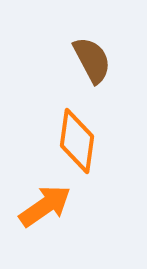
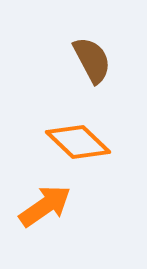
orange diamond: moved 1 px right, 1 px down; rotated 54 degrees counterclockwise
